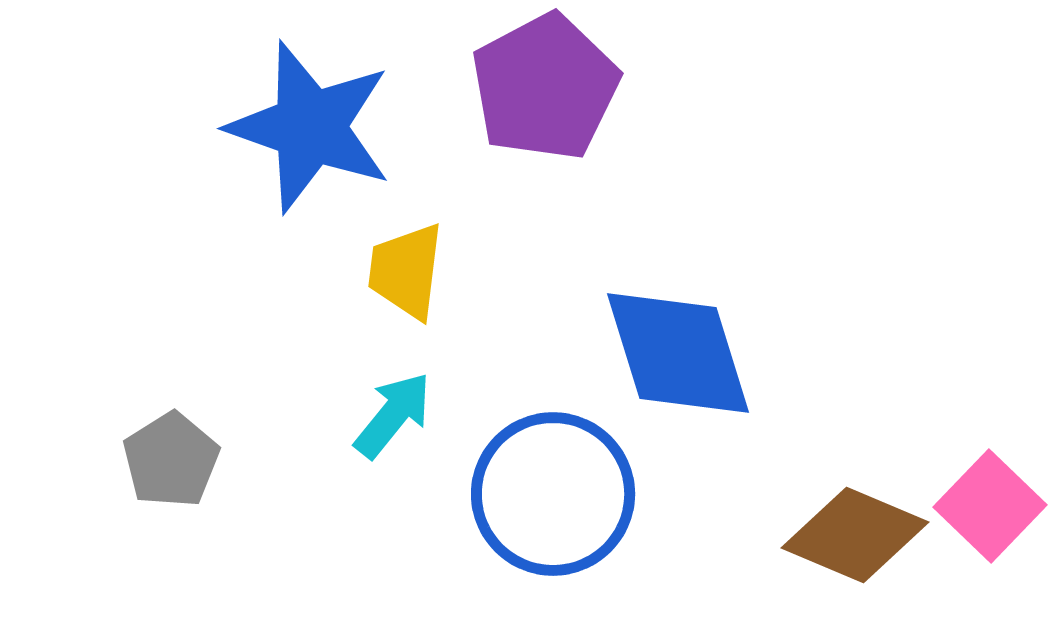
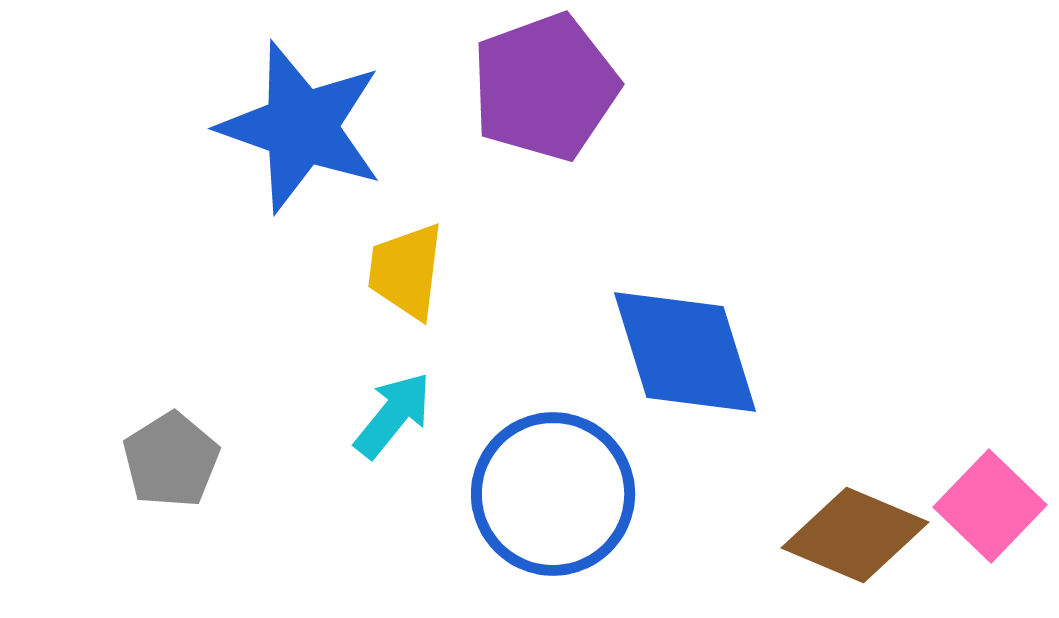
purple pentagon: rotated 8 degrees clockwise
blue star: moved 9 px left
blue diamond: moved 7 px right, 1 px up
